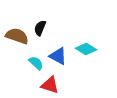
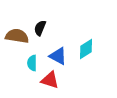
brown semicircle: rotated 10 degrees counterclockwise
cyan diamond: rotated 65 degrees counterclockwise
cyan semicircle: moved 4 px left; rotated 133 degrees counterclockwise
red triangle: moved 5 px up
